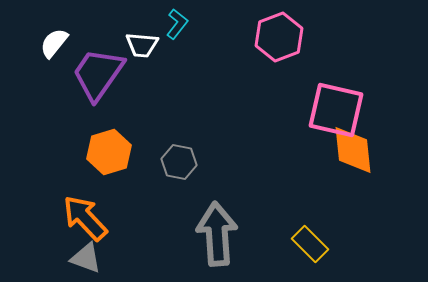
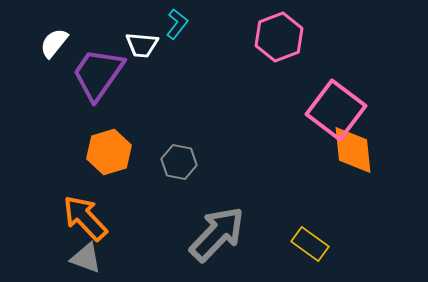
pink square: rotated 24 degrees clockwise
gray arrow: rotated 48 degrees clockwise
yellow rectangle: rotated 9 degrees counterclockwise
